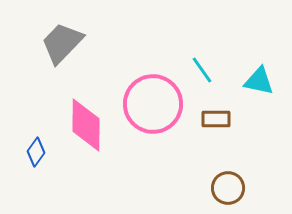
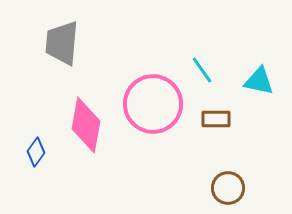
gray trapezoid: rotated 39 degrees counterclockwise
pink diamond: rotated 10 degrees clockwise
